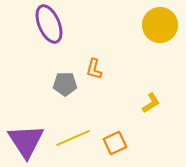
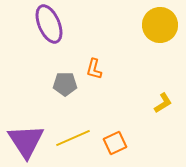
yellow L-shape: moved 12 px right
